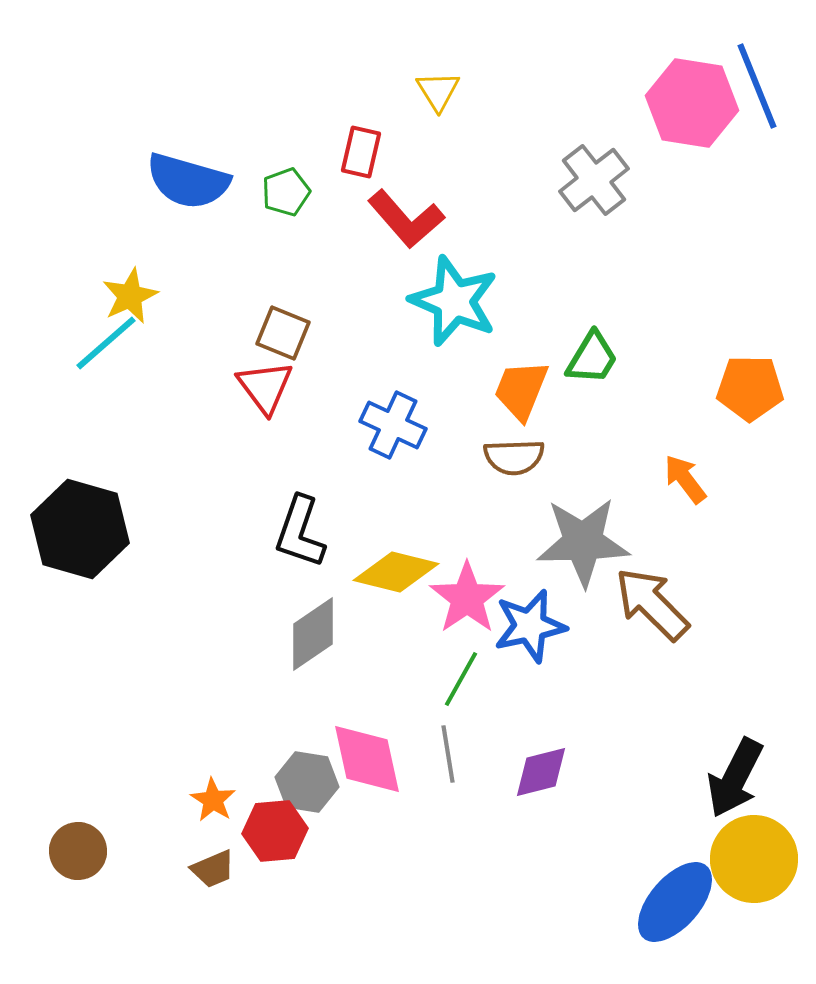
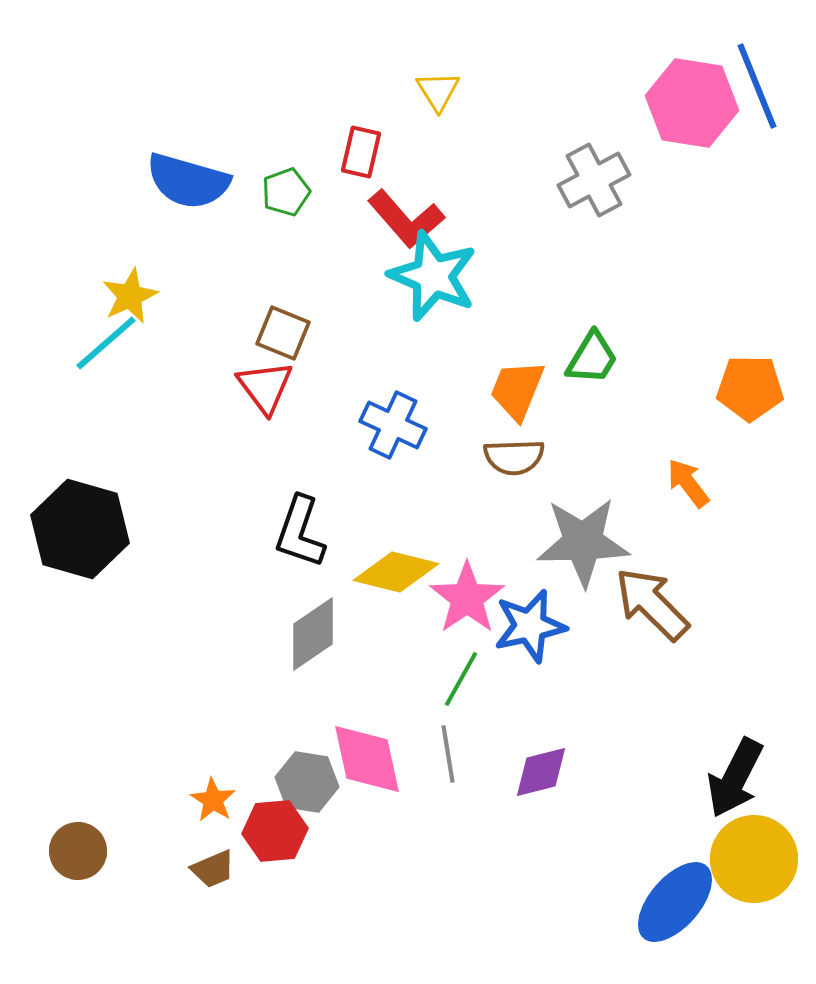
gray cross: rotated 10 degrees clockwise
cyan star: moved 21 px left, 25 px up
orange trapezoid: moved 4 px left
orange arrow: moved 3 px right, 4 px down
